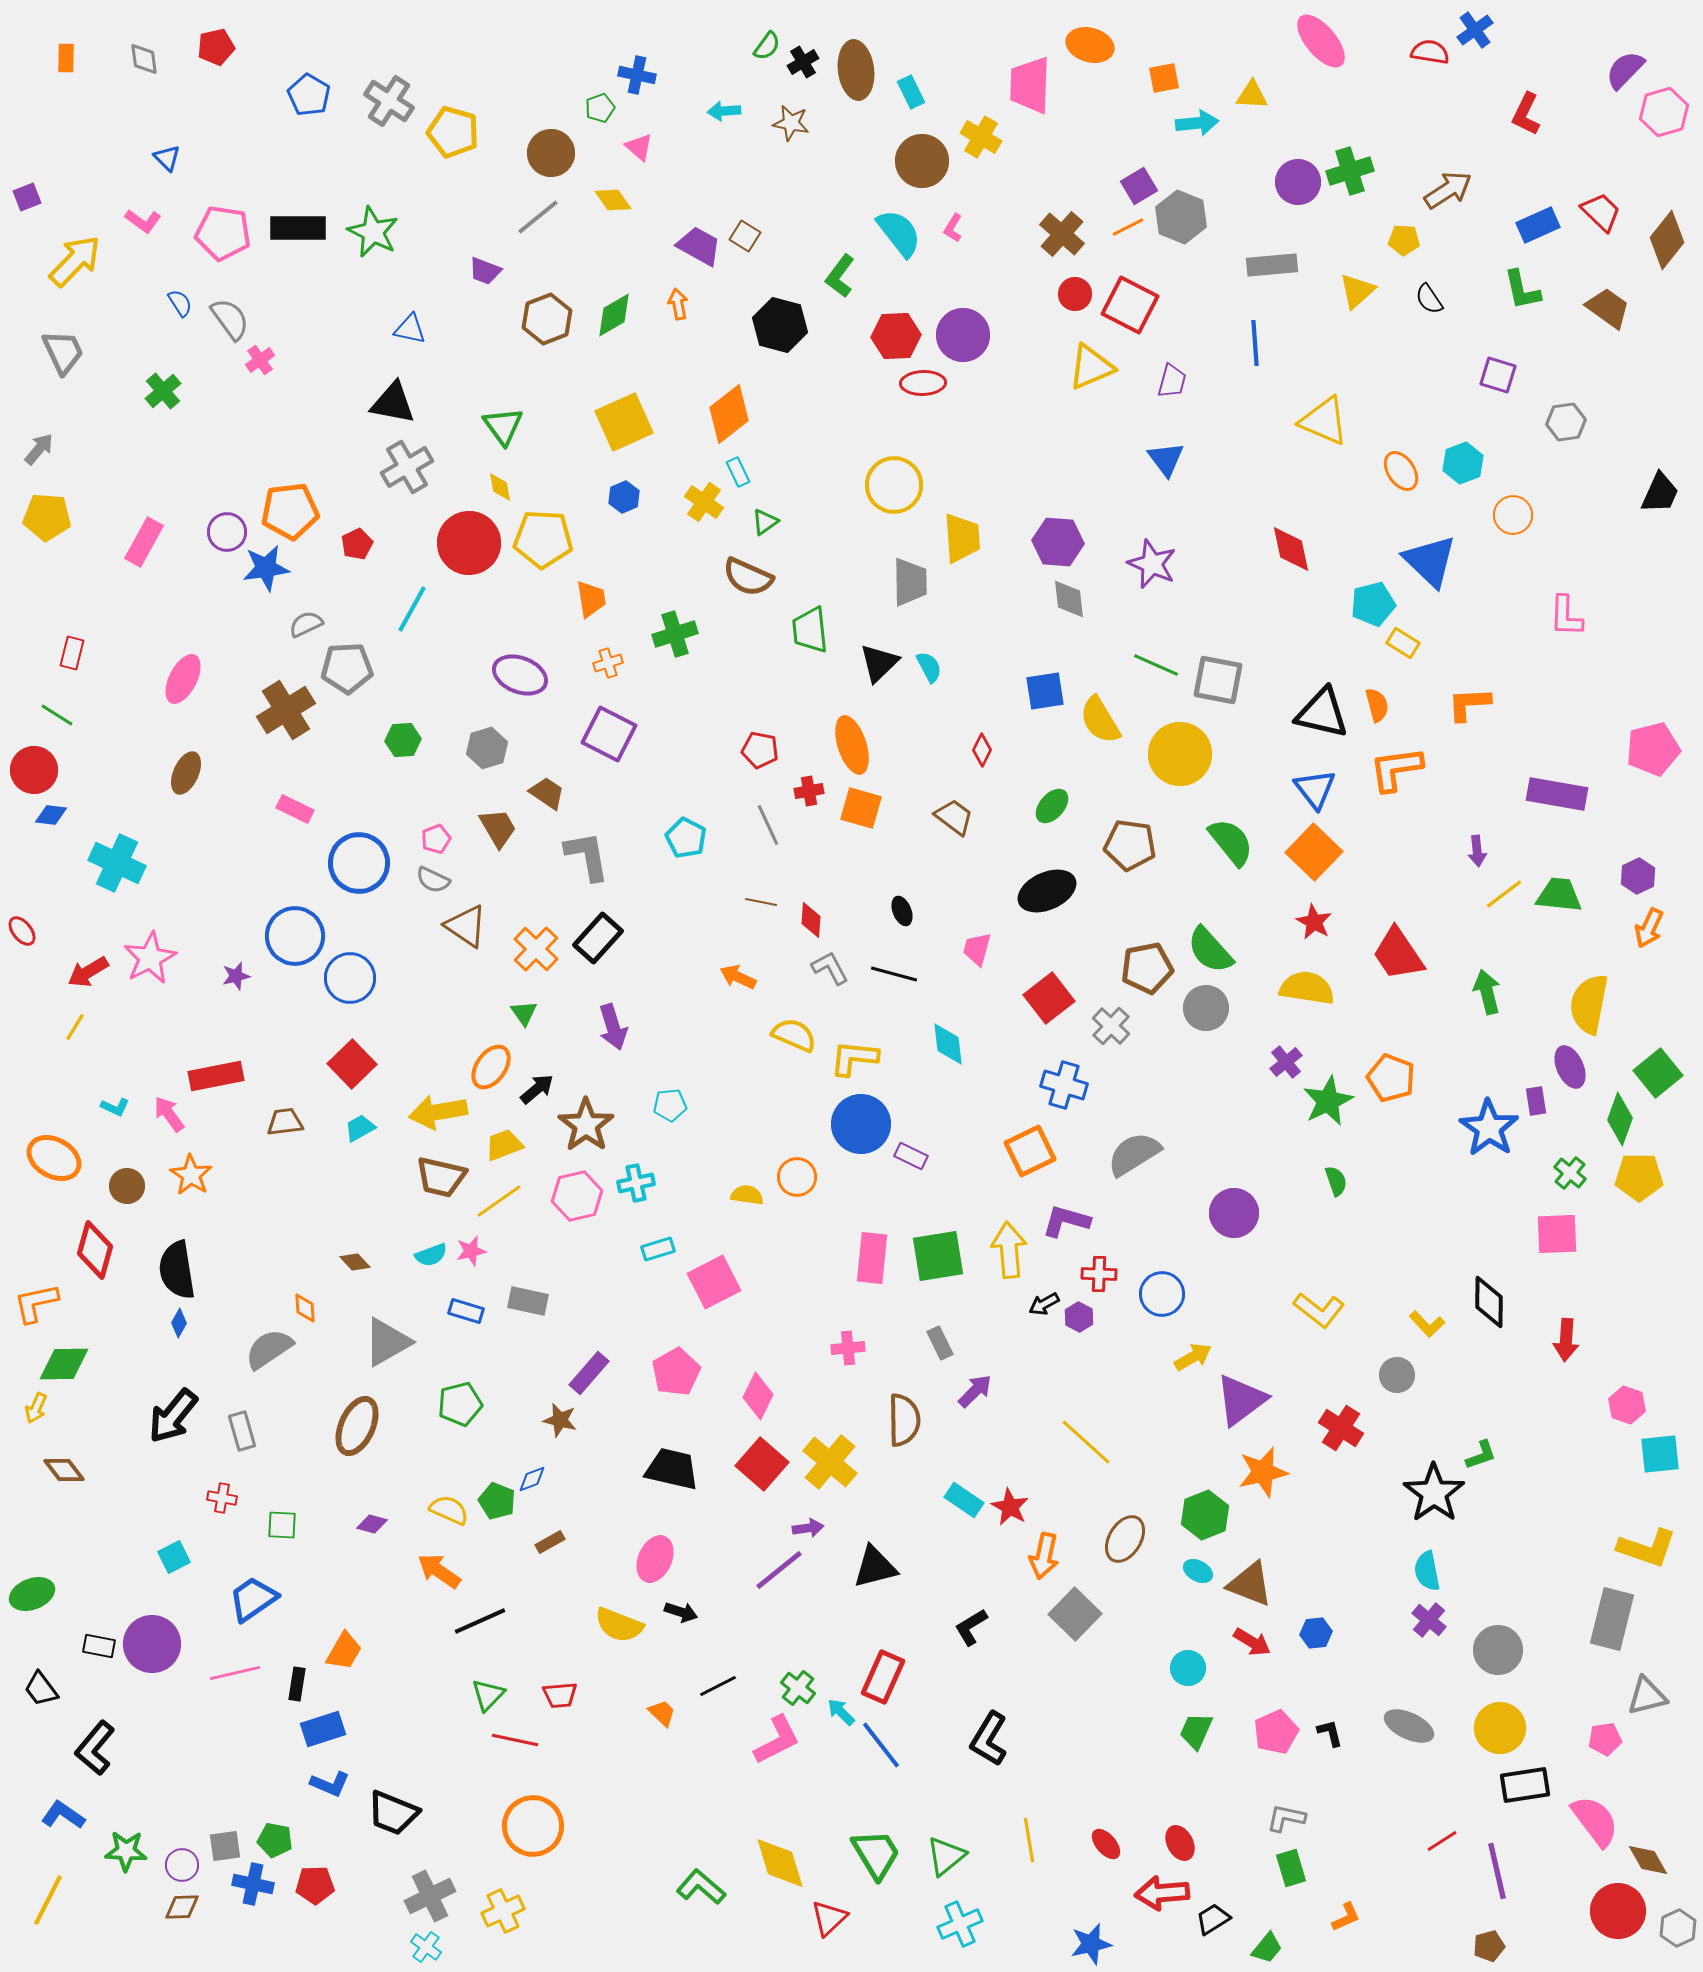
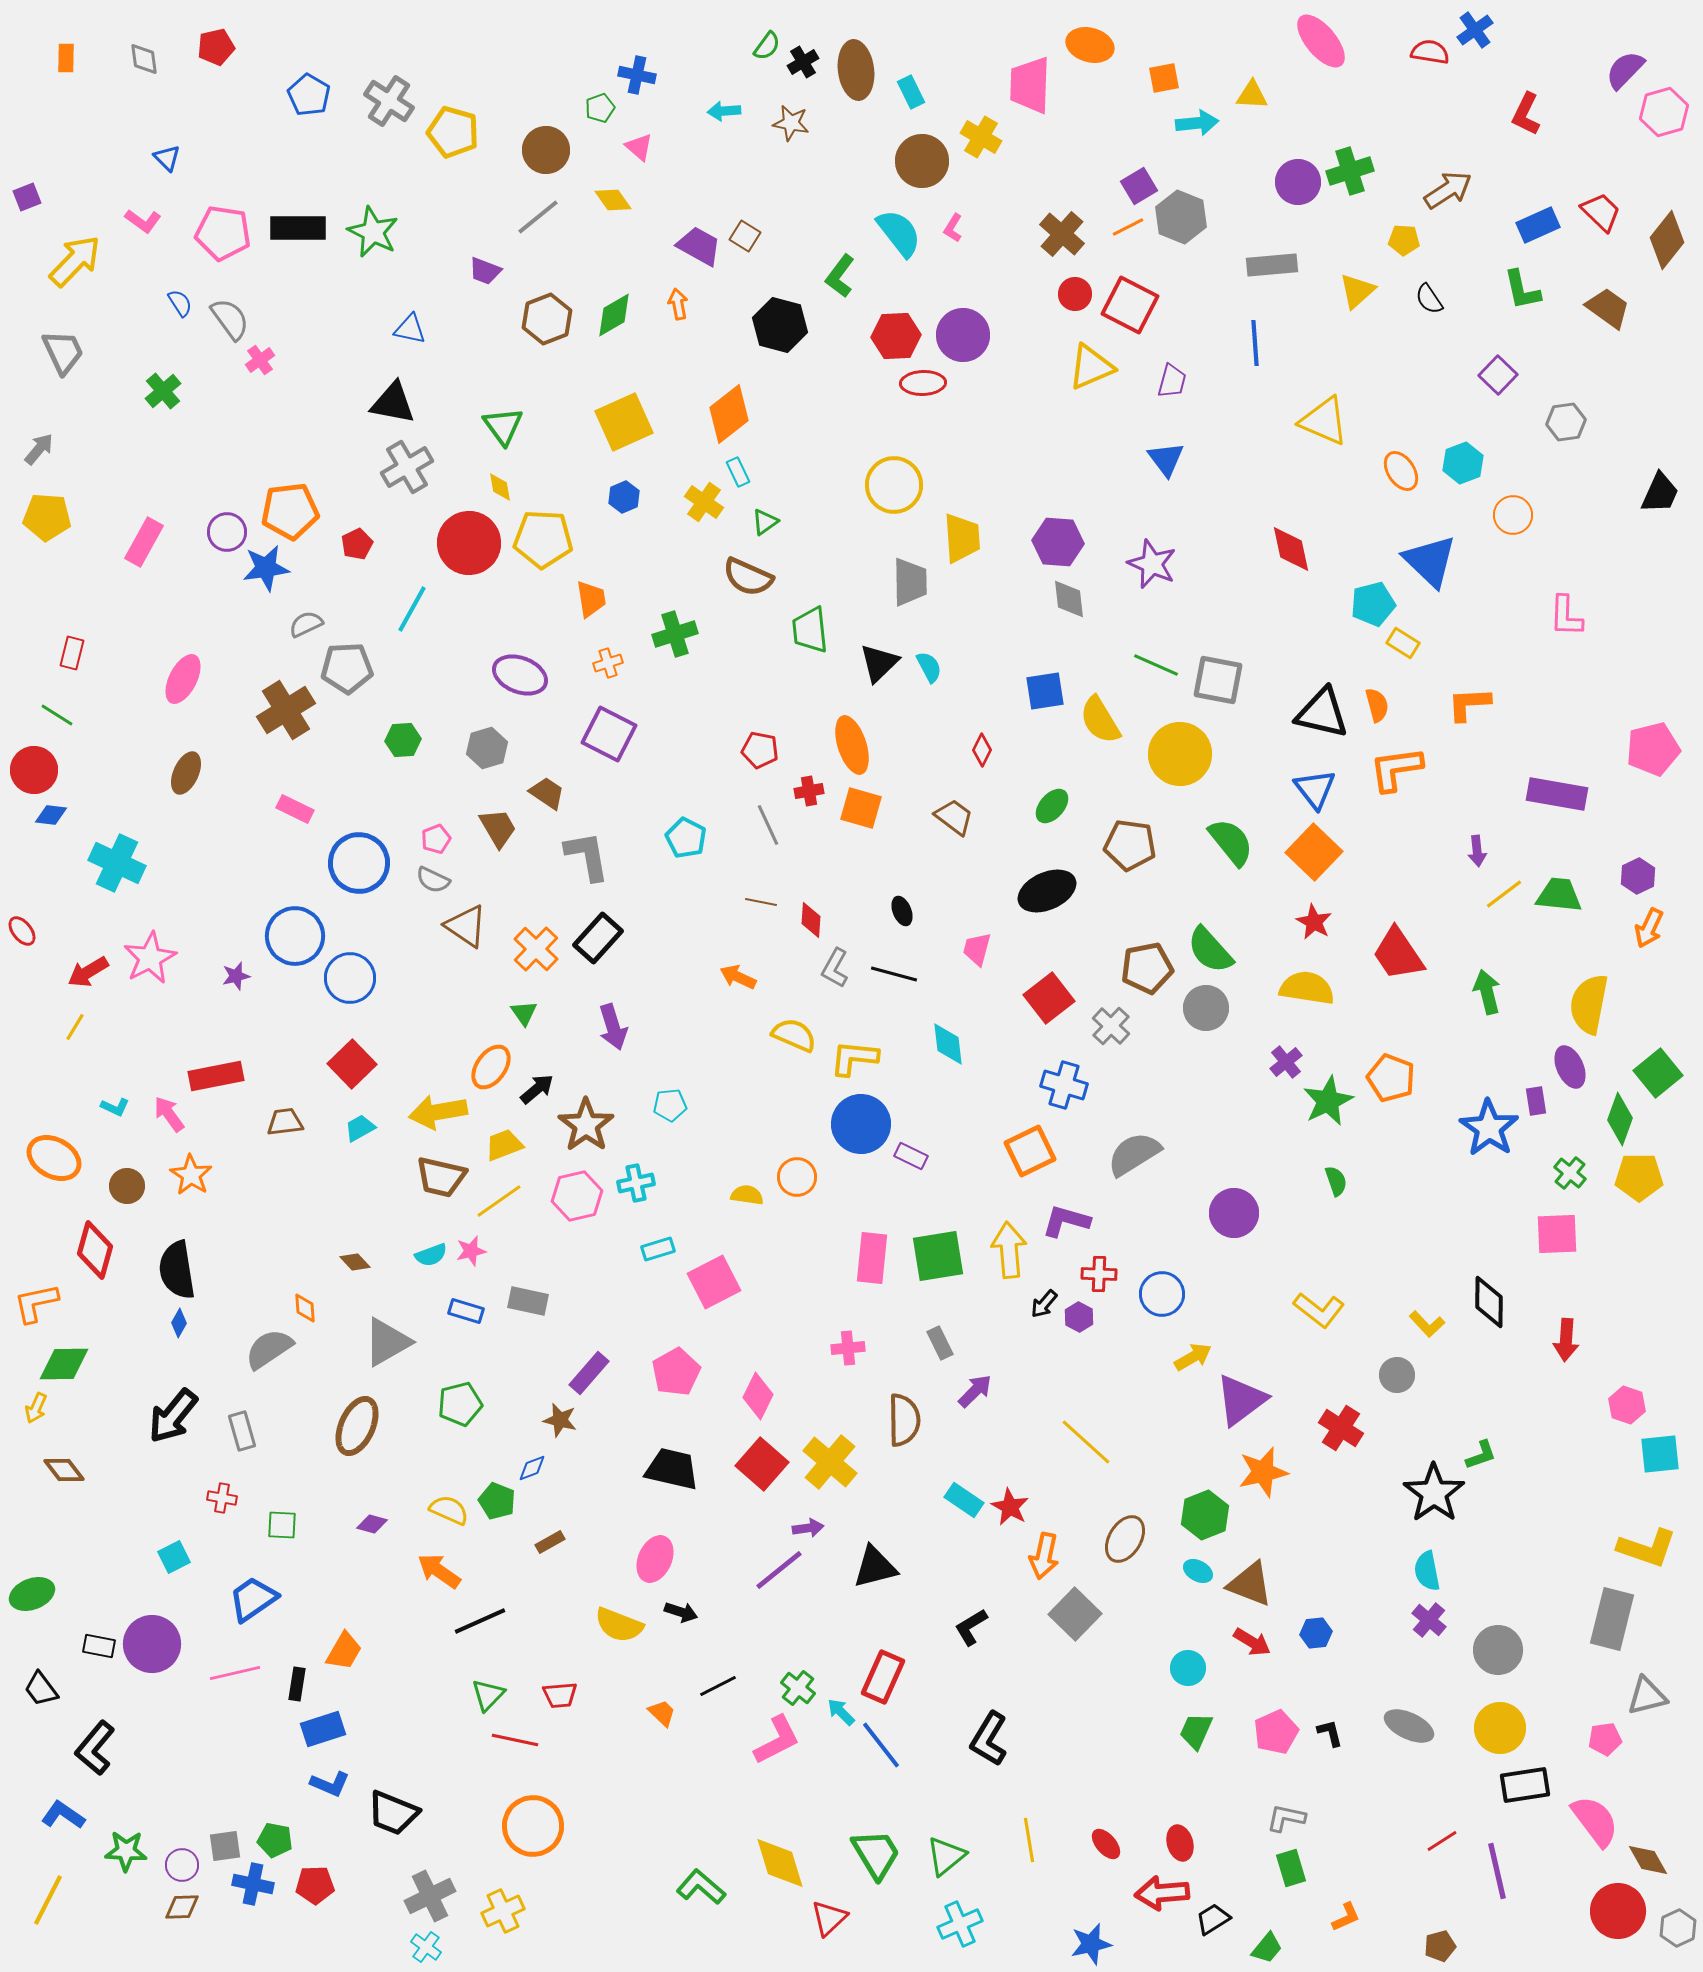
brown circle at (551, 153): moved 5 px left, 3 px up
purple square at (1498, 375): rotated 27 degrees clockwise
gray L-shape at (830, 968): moved 5 px right; rotated 123 degrees counterclockwise
black arrow at (1044, 1304): rotated 20 degrees counterclockwise
blue diamond at (532, 1479): moved 11 px up
red ellipse at (1180, 1843): rotated 12 degrees clockwise
brown pentagon at (1489, 1946): moved 49 px left
